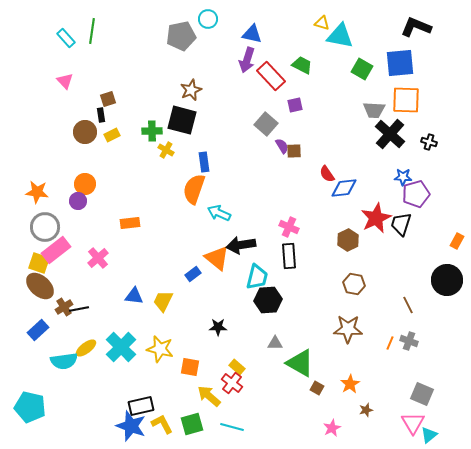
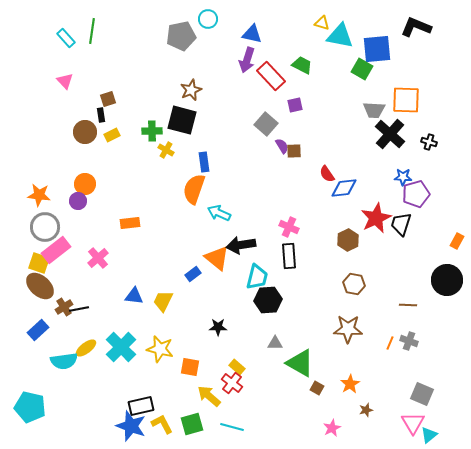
blue square at (400, 63): moved 23 px left, 14 px up
orange star at (37, 192): moved 2 px right, 3 px down
brown line at (408, 305): rotated 60 degrees counterclockwise
